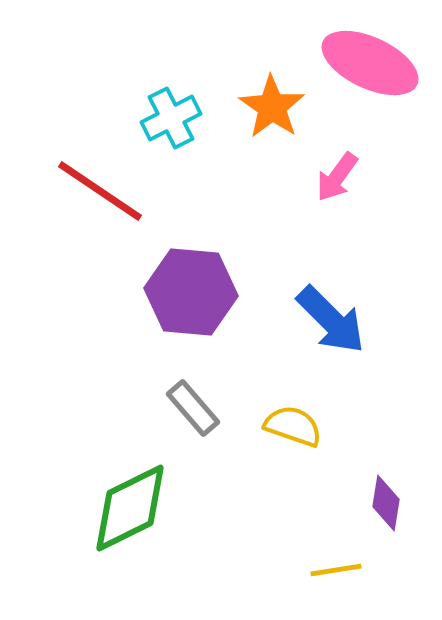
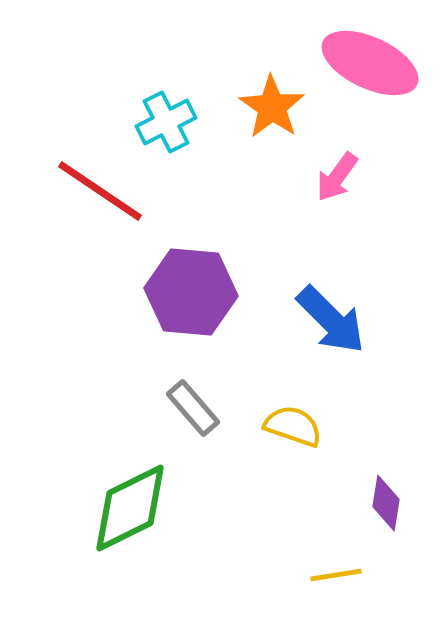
cyan cross: moved 5 px left, 4 px down
yellow line: moved 5 px down
